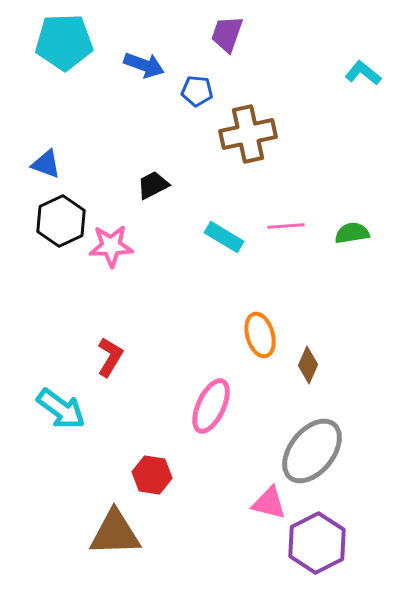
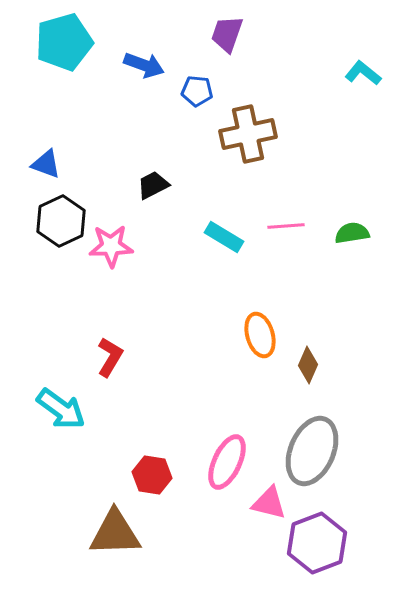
cyan pentagon: rotated 14 degrees counterclockwise
pink ellipse: moved 16 px right, 56 px down
gray ellipse: rotated 16 degrees counterclockwise
purple hexagon: rotated 6 degrees clockwise
